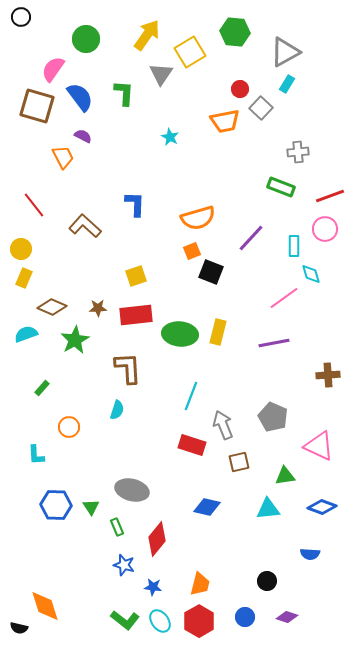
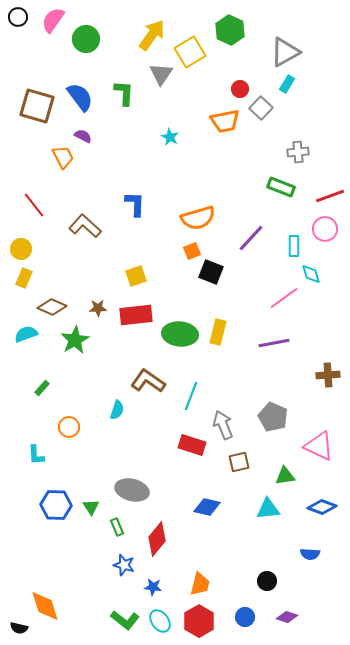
black circle at (21, 17): moved 3 px left
green hexagon at (235, 32): moved 5 px left, 2 px up; rotated 20 degrees clockwise
yellow arrow at (147, 35): moved 5 px right
pink semicircle at (53, 69): moved 49 px up
brown L-shape at (128, 368): moved 20 px right, 13 px down; rotated 52 degrees counterclockwise
